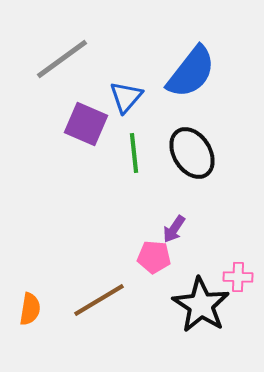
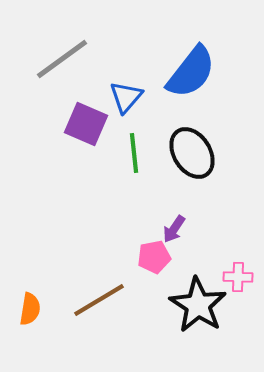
pink pentagon: rotated 16 degrees counterclockwise
black star: moved 3 px left
